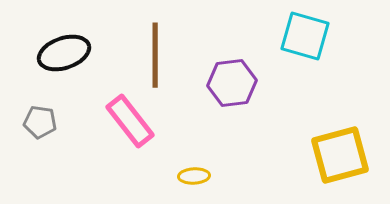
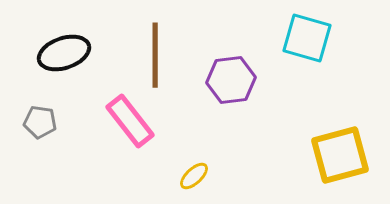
cyan square: moved 2 px right, 2 px down
purple hexagon: moved 1 px left, 3 px up
yellow ellipse: rotated 40 degrees counterclockwise
